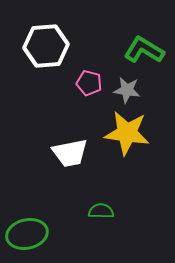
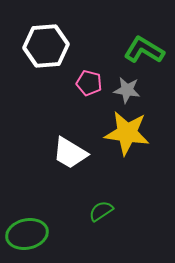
white trapezoid: rotated 42 degrees clockwise
green semicircle: rotated 35 degrees counterclockwise
